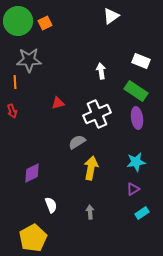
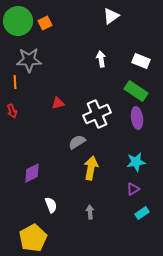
white arrow: moved 12 px up
